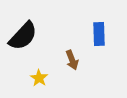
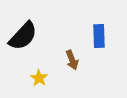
blue rectangle: moved 2 px down
